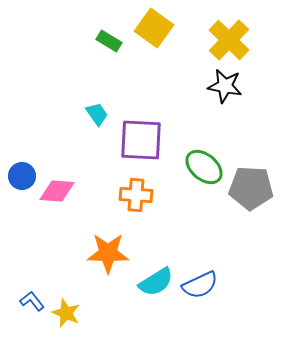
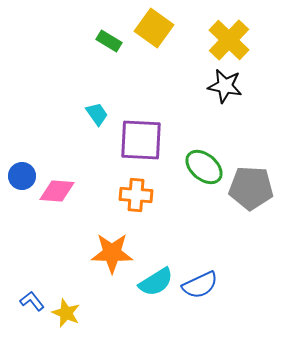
orange star: moved 4 px right
